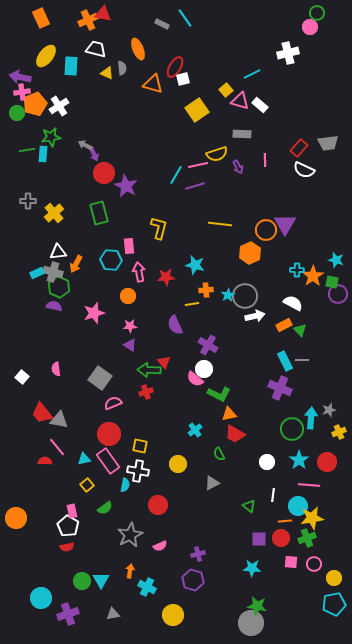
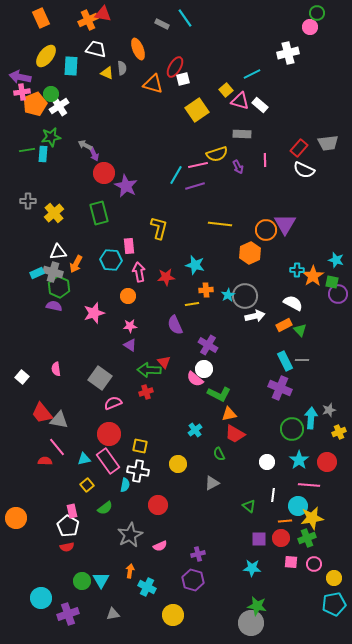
green circle at (17, 113): moved 34 px right, 19 px up
